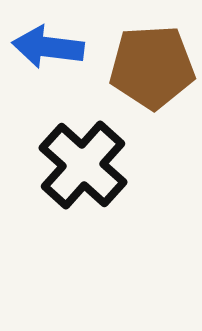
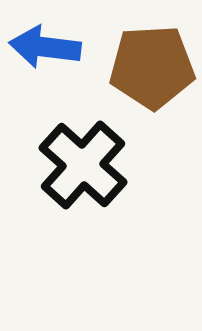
blue arrow: moved 3 px left
